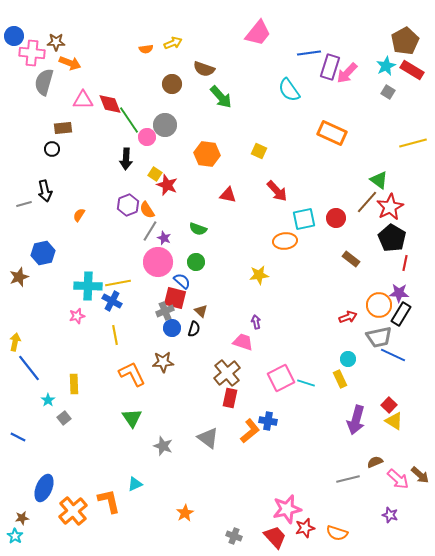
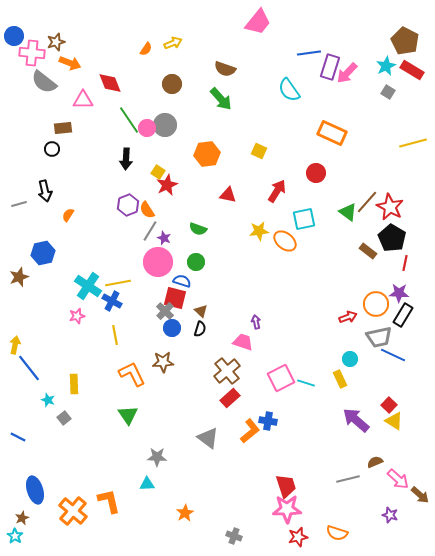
pink trapezoid at (258, 33): moved 11 px up
brown pentagon at (405, 41): rotated 16 degrees counterclockwise
brown star at (56, 42): rotated 18 degrees counterclockwise
orange semicircle at (146, 49): rotated 48 degrees counterclockwise
brown semicircle at (204, 69): moved 21 px right
gray semicircle at (44, 82): rotated 68 degrees counterclockwise
green arrow at (221, 97): moved 2 px down
red diamond at (110, 104): moved 21 px up
pink circle at (147, 137): moved 9 px up
orange hexagon at (207, 154): rotated 15 degrees counterclockwise
yellow square at (155, 174): moved 3 px right, 2 px up
green triangle at (379, 180): moved 31 px left, 32 px down
red star at (167, 185): rotated 25 degrees clockwise
red arrow at (277, 191): rotated 105 degrees counterclockwise
gray line at (24, 204): moved 5 px left
red star at (390, 207): rotated 16 degrees counterclockwise
orange semicircle at (79, 215): moved 11 px left
red circle at (336, 218): moved 20 px left, 45 px up
orange ellipse at (285, 241): rotated 45 degrees clockwise
brown rectangle at (351, 259): moved 17 px right, 8 px up
yellow star at (259, 275): moved 44 px up
blue semicircle at (182, 281): rotated 24 degrees counterclockwise
cyan cross at (88, 286): rotated 32 degrees clockwise
orange circle at (379, 305): moved 3 px left, 1 px up
gray cross at (165, 311): rotated 24 degrees counterclockwise
black rectangle at (401, 314): moved 2 px right, 1 px down
black semicircle at (194, 329): moved 6 px right
yellow arrow at (15, 342): moved 3 px down
cyan circle at (348, 359): moved 2 px right
brown cross at (227, 373): moved 2 px up
red rectangle at (230, 398): rotated 36 degrees clockwise
cyan star at (48, 400): rotated 16 degrees counterclockwise
green triangle at (132, 418): moved 4 px left, 3 px up
purple arrow at (356, 420): rotated 116 degrees clockwise
gray star at (163, 446): moved 6 px left, 11 px down; rotated 18 degrees counterclockwise
brown arrow at (420, 475): moved 20 px down
cyan triangle at (135, 484): moved 12 px right; rotated 21 degrees clockwise
blue ellipse at (44, 488): moved 9 px left, 2 px down; rotated 40 degrees counterclockwise
pink star at (287, 509): rotated 12 degrees clockwise
orange cross at (73, 511): rotated 8 degrees counterclockwise
brown star at (22, 518): rotated 16 degrees counterclockwise
red star at (305, 528): moved 7 px left, 9 px down
red trapezoid at (275, 537): moved 11 px right, 51 px up; rotated 25 degrees clockwise
